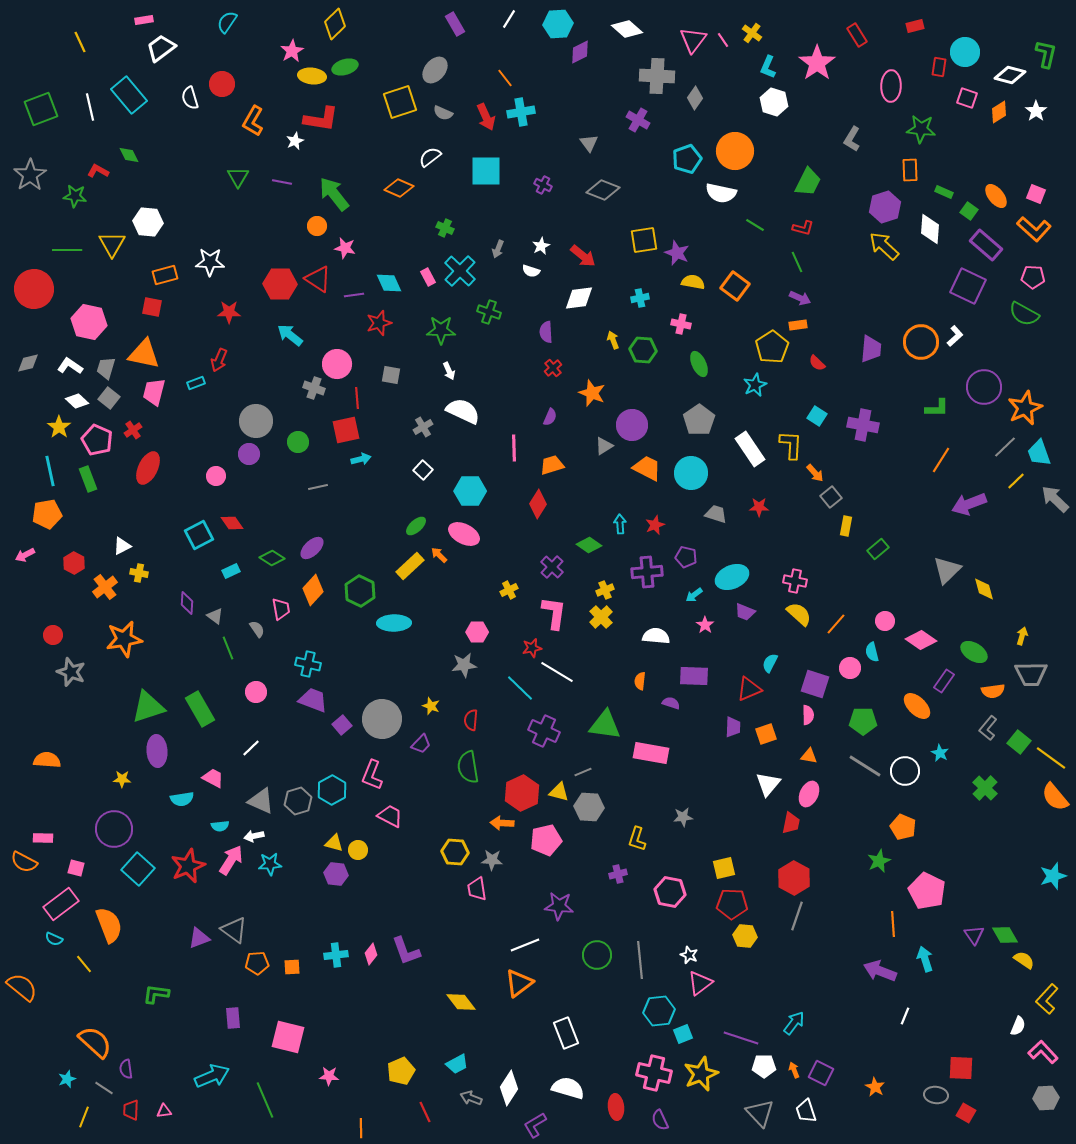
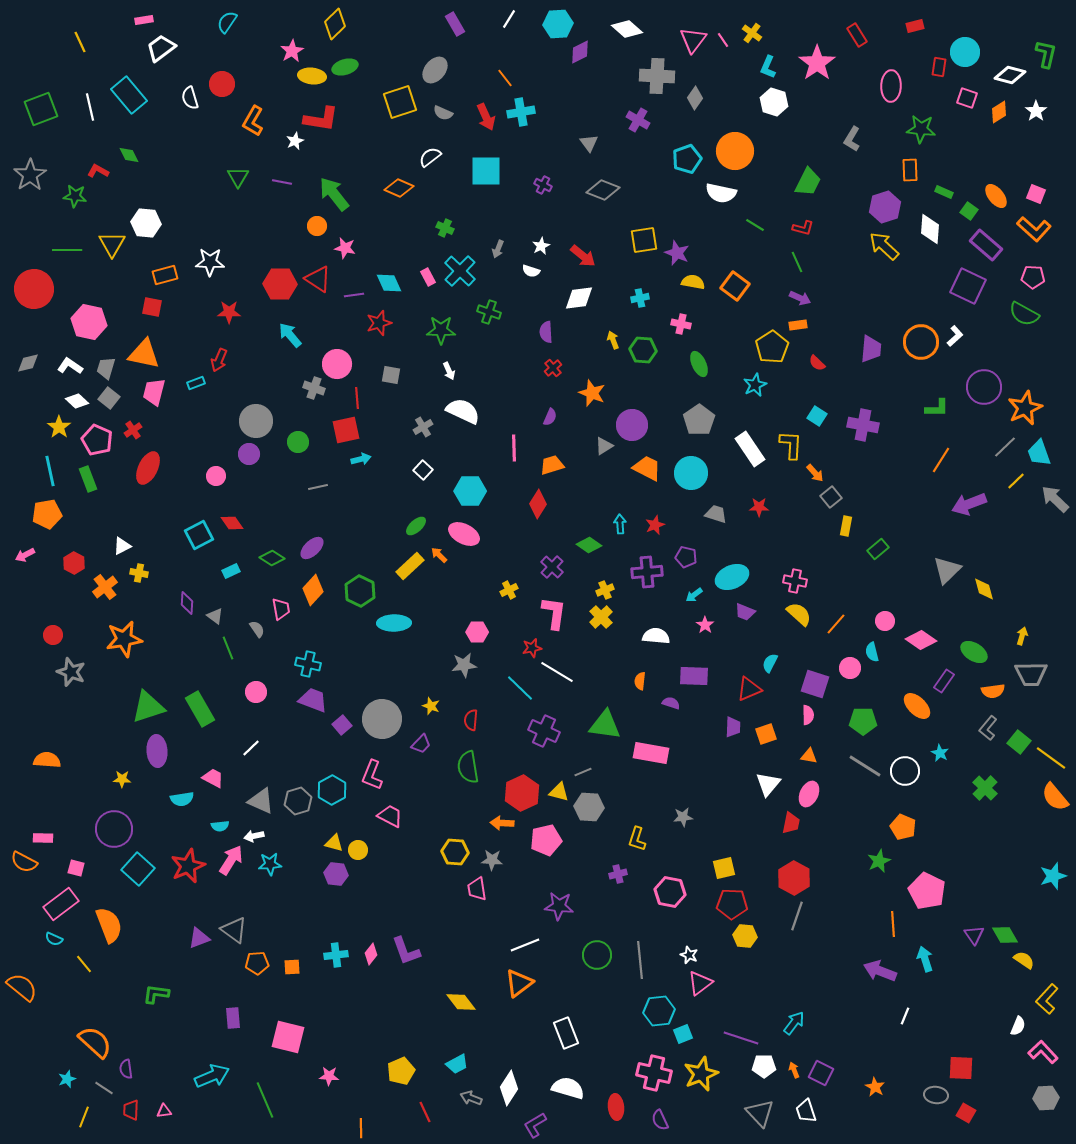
white hexagon at (148, 222): moved 2 px left, 1 px down
cyan arrow at (290, 335): rotated 12 degrees clockwise
